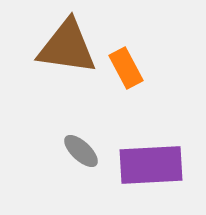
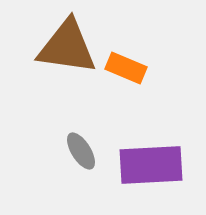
orange rectangle: rotated 39 degrees counterclockwise
gray ellipse: rotated 15 degrees clockwise
